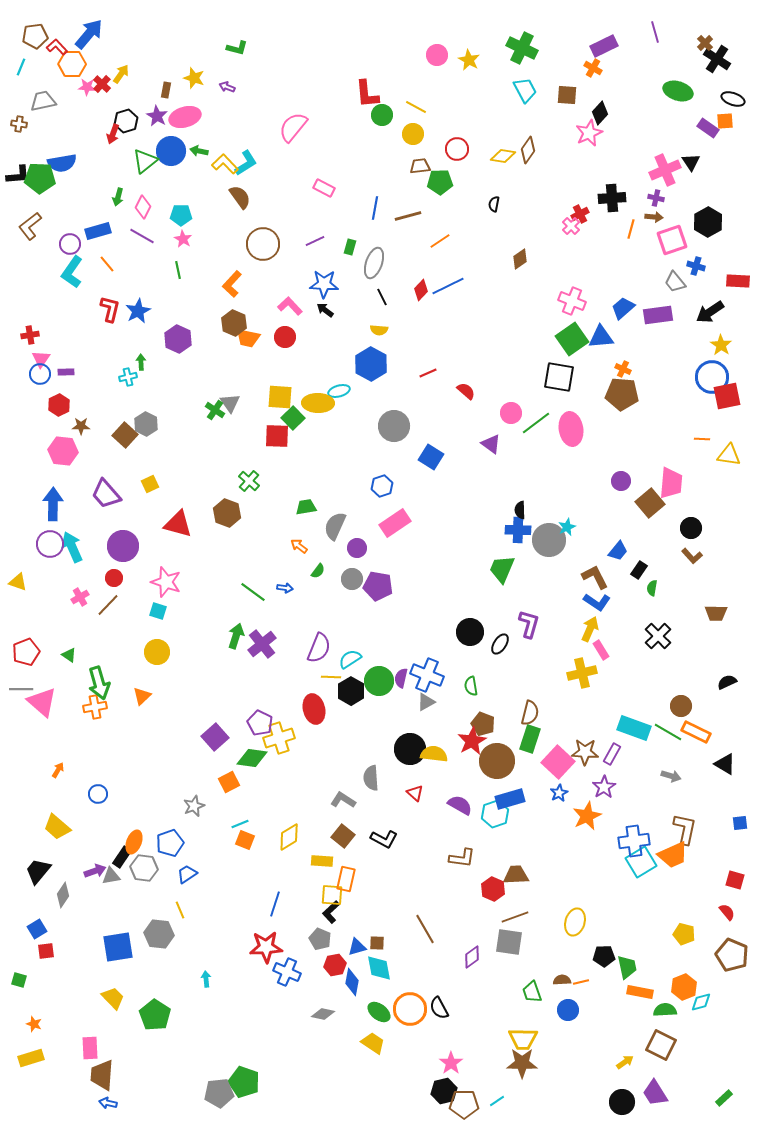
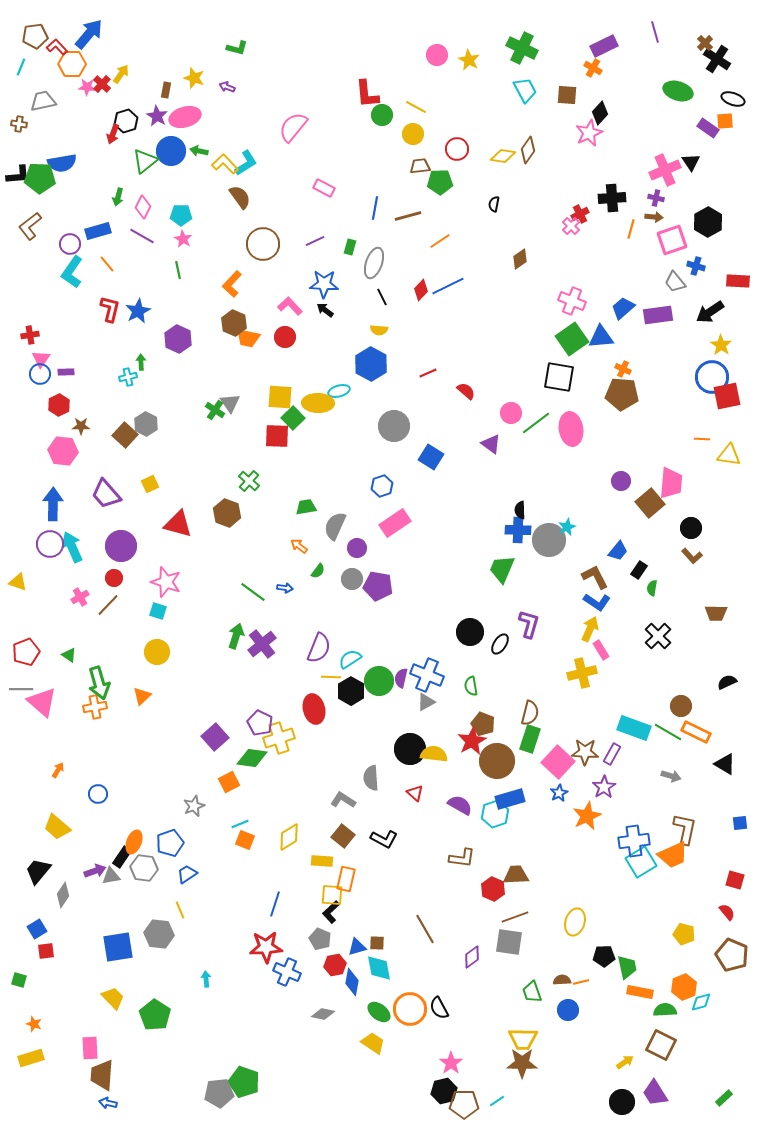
purple circle at (123, 546): moved 2 px left
